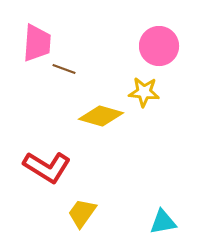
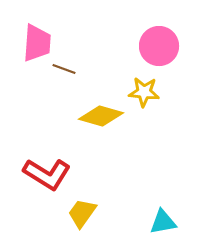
red L-shape: moved 7 px down
